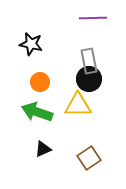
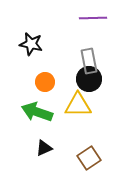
orange circle: moved 5 px right
black triangle: moved 1 px right, 1 px up
